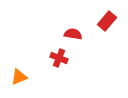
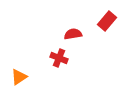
red semicircle: rotated 18 degrees counterclockwise
orange triangle: rotated 12 degrees counterclockwise
